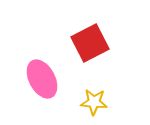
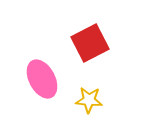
yellow star: moved 5 px left, 2 px up
